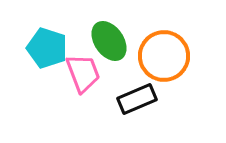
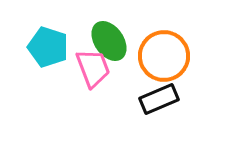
cyan pentagon: moved 1 px right, 1 px up
pink trapezoid: moved 10 px right, 5 px up
black rectangle: moved 22 px right
